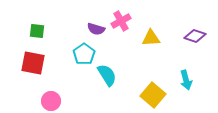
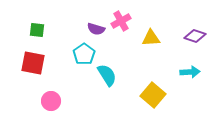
green square: moved 1 px up
cyan arrow: moved 4 px right, 8 px up; rotated 78 degrees counterclockwise
